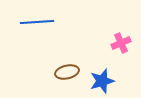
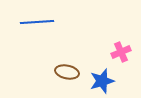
pink cross: moved 9 px down
brown ellipse: rotated 25 degrees clockwise
